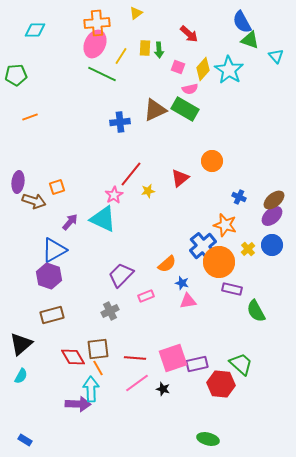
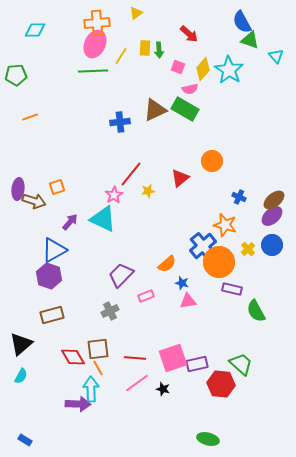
green line at (102, 74): moved 9 px left, 3 px up; rotated 28 degrees counterclockwise
purple ellipse at (18, 182): moved 7 px down
